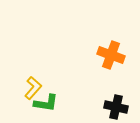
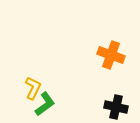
yellow L-shape: rotated 15 degrees counterclockwise
green L-shape: moved 1 px left, 1 px down; rotated 45 degrees counterclockwise
